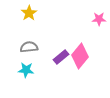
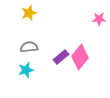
yellow star: rotated 14 degrees clockwise
pink diamond: moved 1 px down
cyan star: rotated 21 degrees counterclockwise
